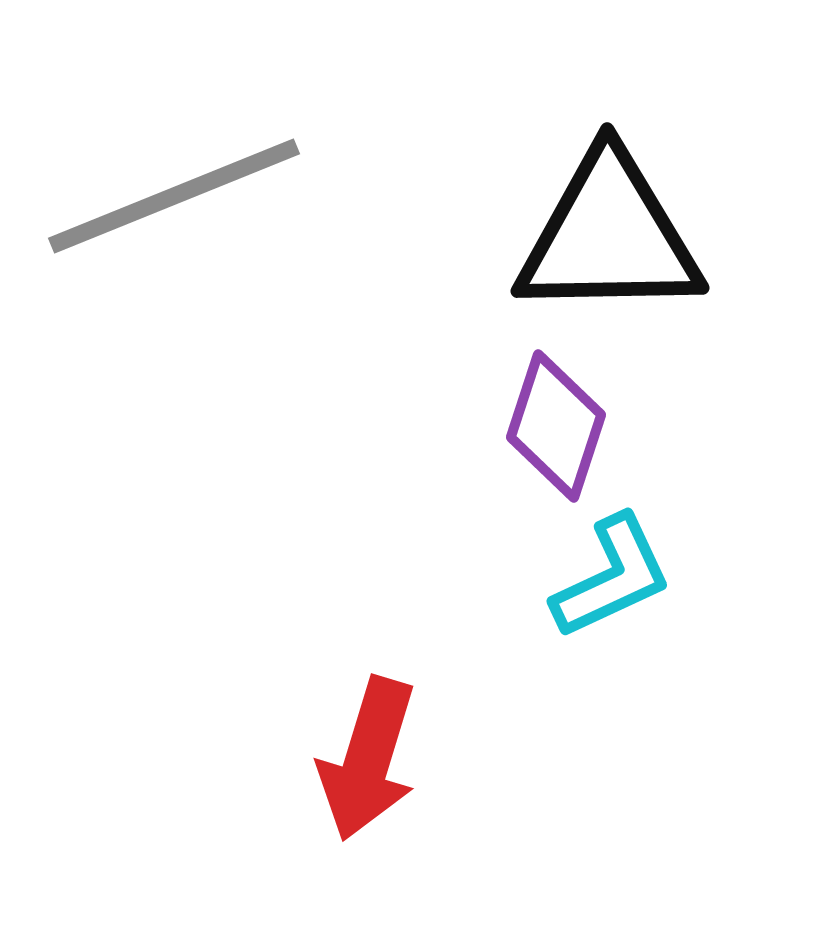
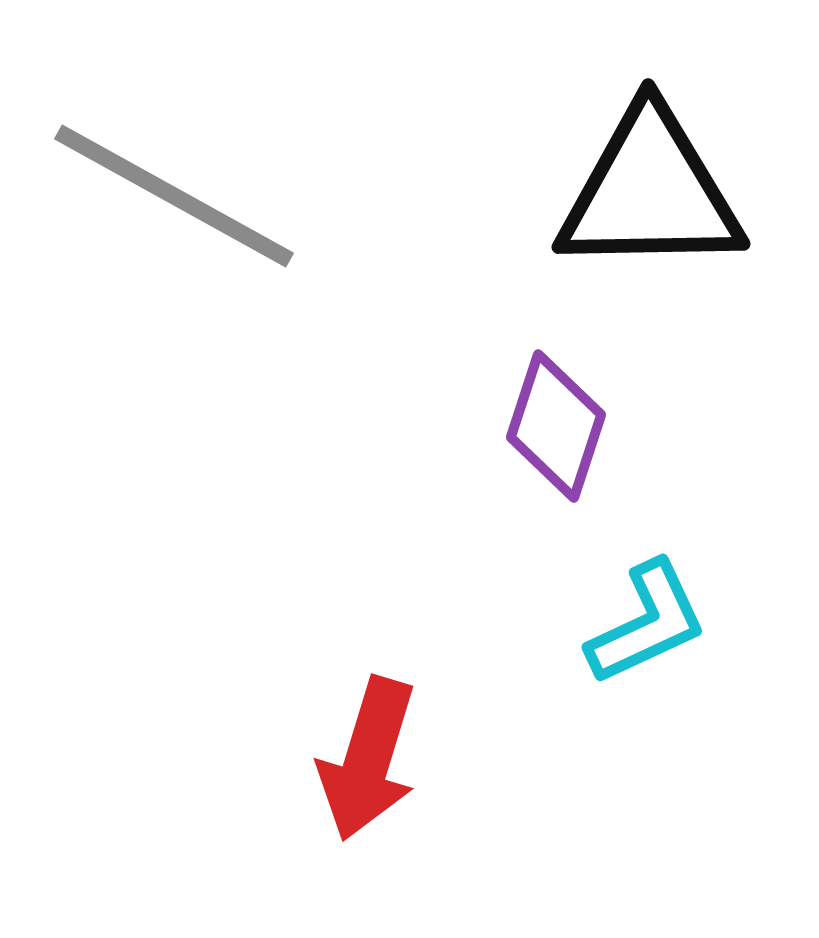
gray line: rotated 51 degrees clockwise
black triangle: moved 41 px right, 44 px up
cyan L-shape: moved 35 px right, 46 px down
